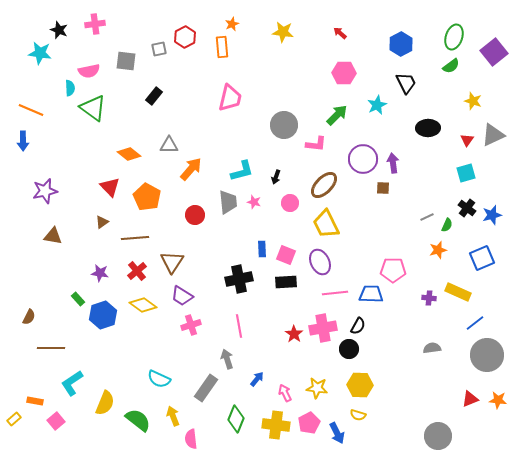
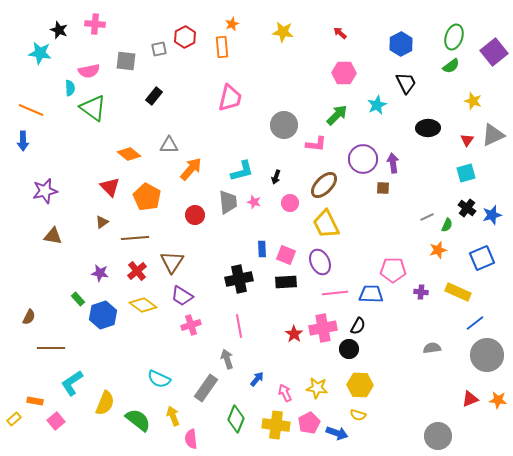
pink cross at (95, 24): rotated 12 degrees clockwise
purple cross at (429, 298): moved 8 px left, 6 px up
blue arrow at (337, 433): rotated 45 degrees counterclockwise
